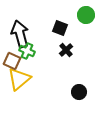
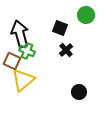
yellow triangle: moved 4 px right, 1 px down
